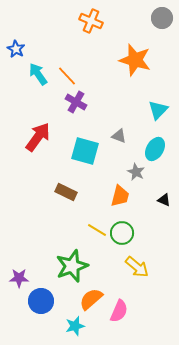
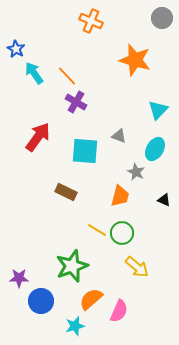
cyan arrow: moved 4 px left, 1 px up
cyan square: rotated 12 degrees counterclockwise
